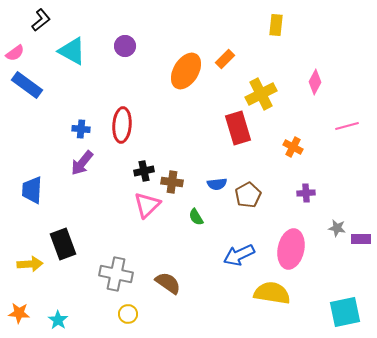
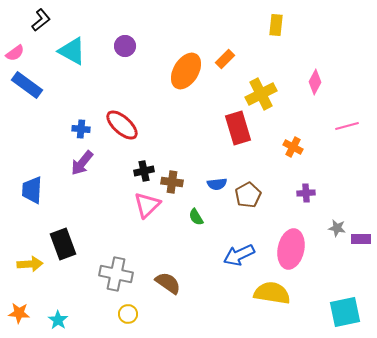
red ellipse: rotated 52 degrees counterclockwise
